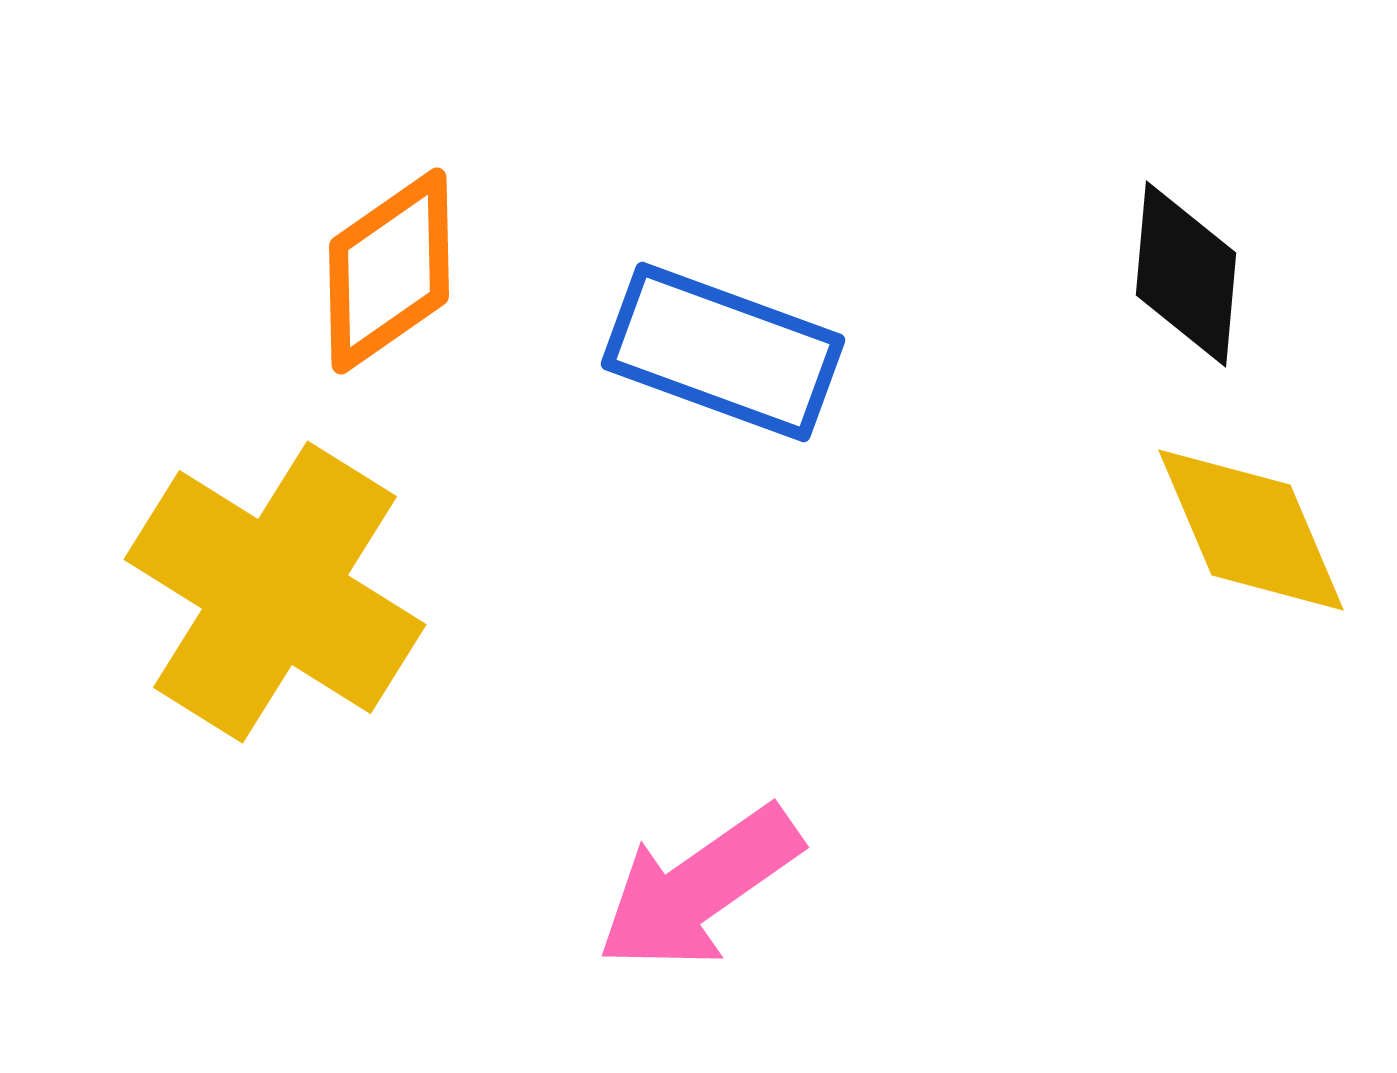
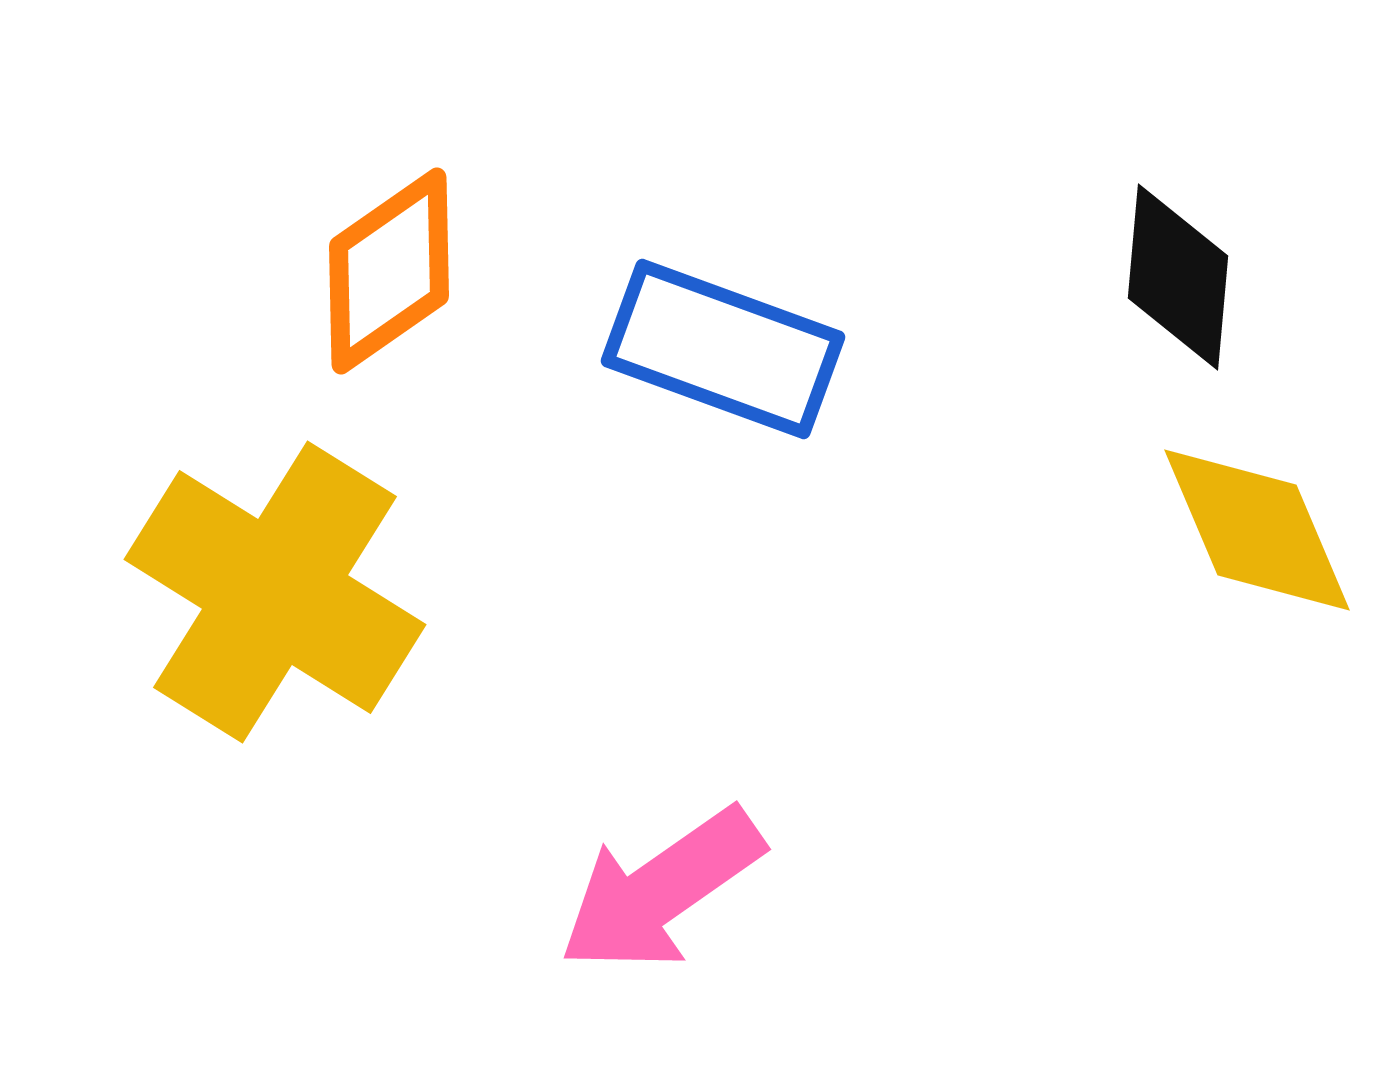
black diamond: moved 8 px left, 3 px down
blue rectangle: moved 3 px up
yellow diamond: moved 6 px right
pink arrow: moved 38 px left, 2 px down
